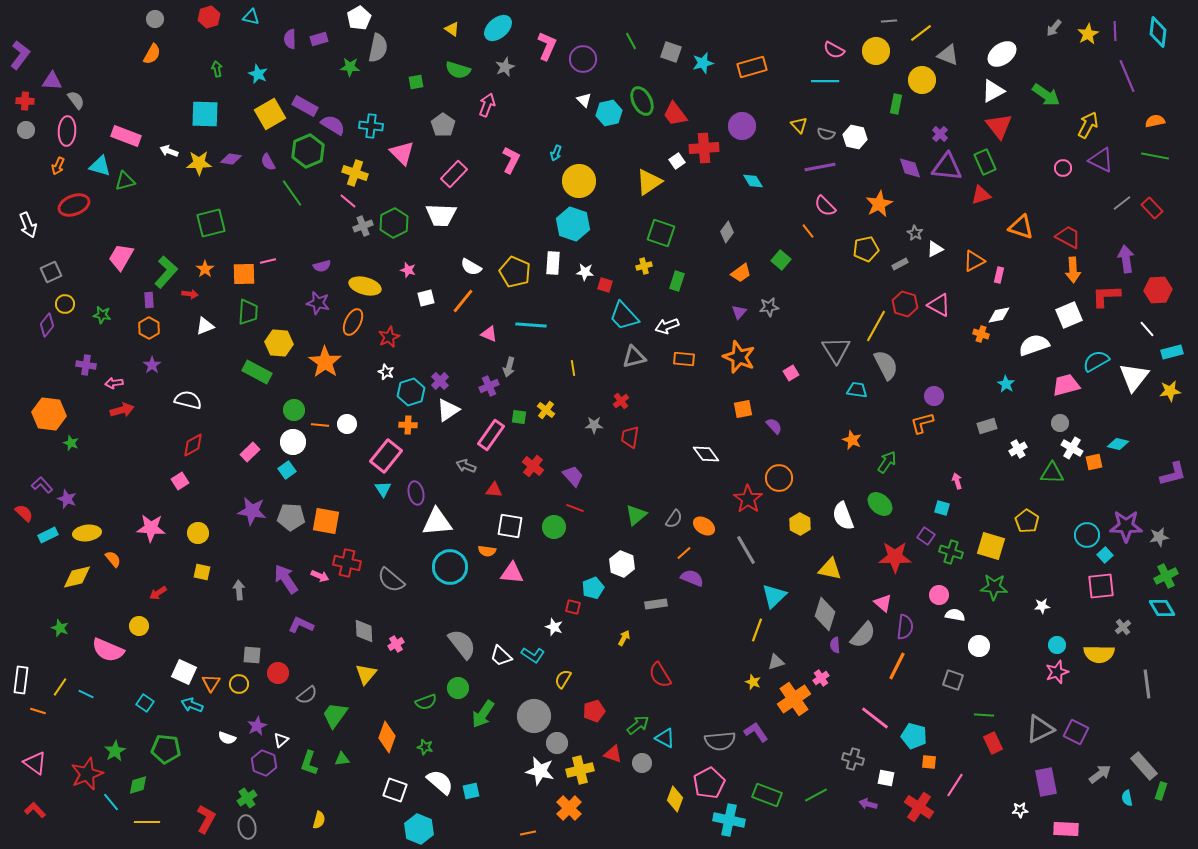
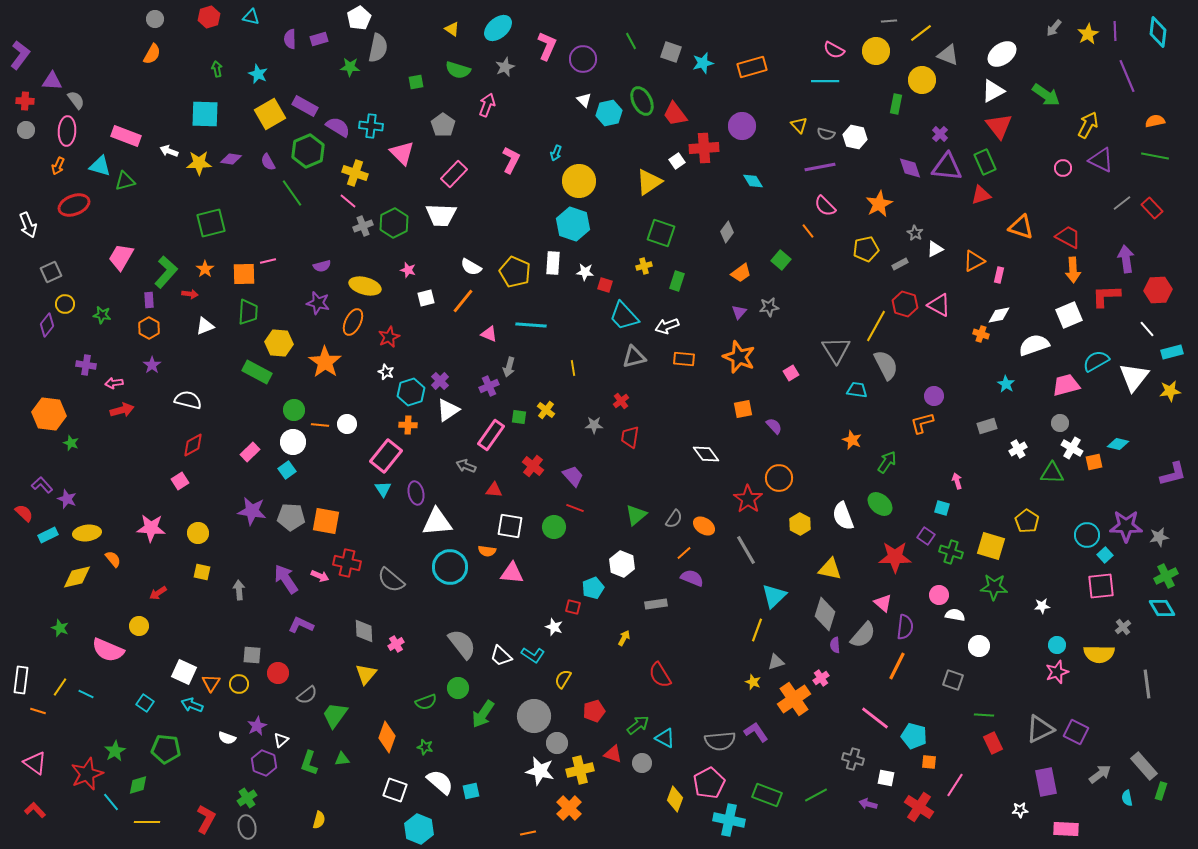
purple semicircle at (333, 125): moved 5 px right, 2 px down
